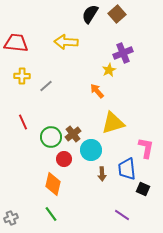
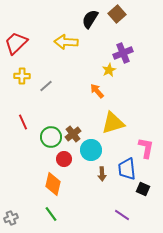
black semicircle: moved 5 px down
red trapezoid: rotated 50 degrees counterclockwise
